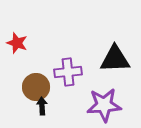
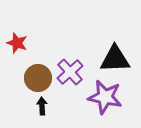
purple cross: moved 2 px right; rotated 36 degrees counterclockwise
brown circle: moved 2 px right, 9 px up
purple star: moved 1 px right, 8 px up; rotated 16 degrees clockwise
